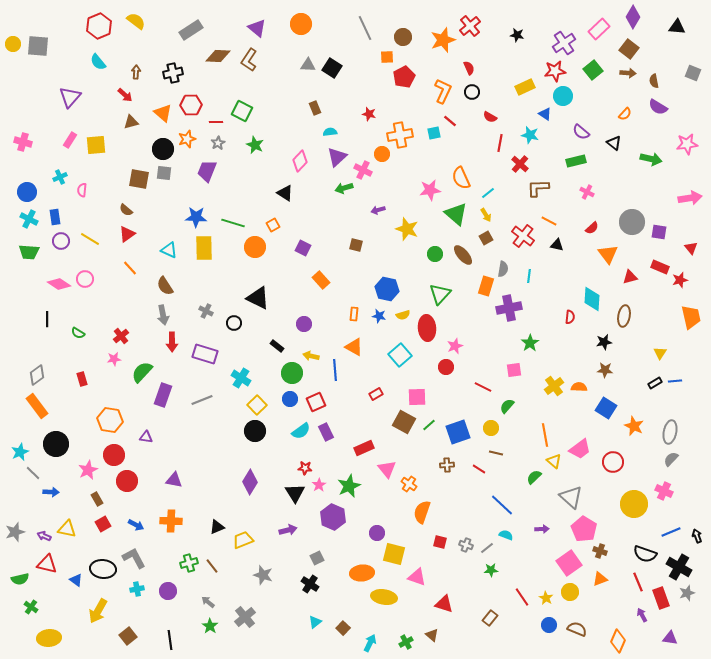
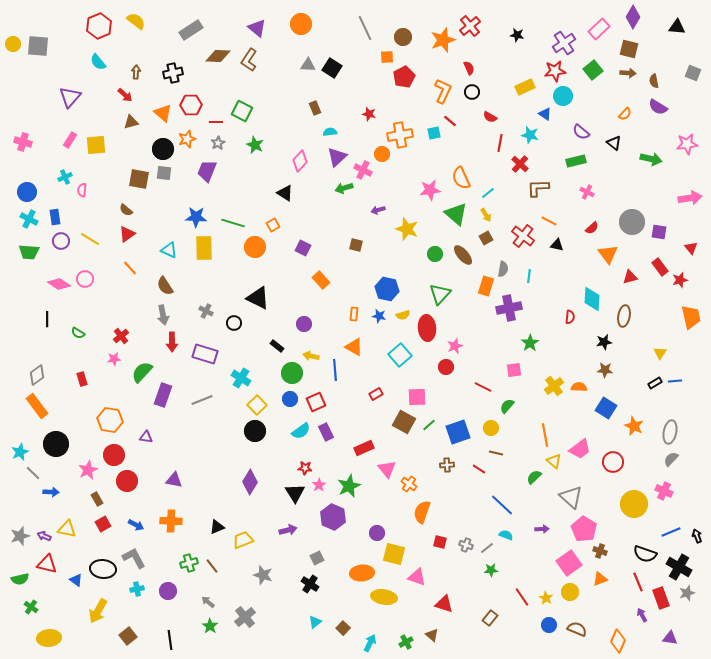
brown square at (629, 49): rotated 24 degrees counterclockwise
cyan cross at (60, 177): moved 5 px right
red rectangle at (660, 267): rotated 30 degrees clockwise
gray star at (15, 532): moved 5 px right, 4 px down
